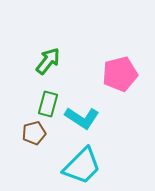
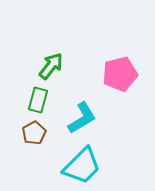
green arrow: moved 3 px right, 5 px down
green rectangle: moved 10 px left, 4 px up
cyan L-shape: rotated 64 degrees counterclockwise
brown pentagon: rotated 15 degrees counterclockwise
